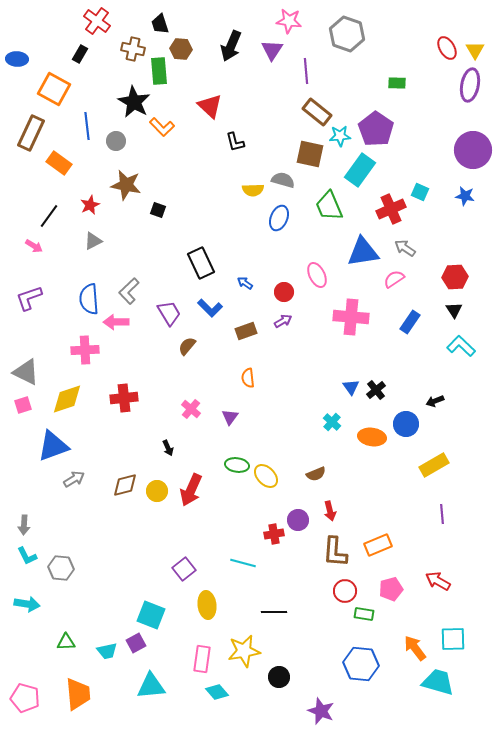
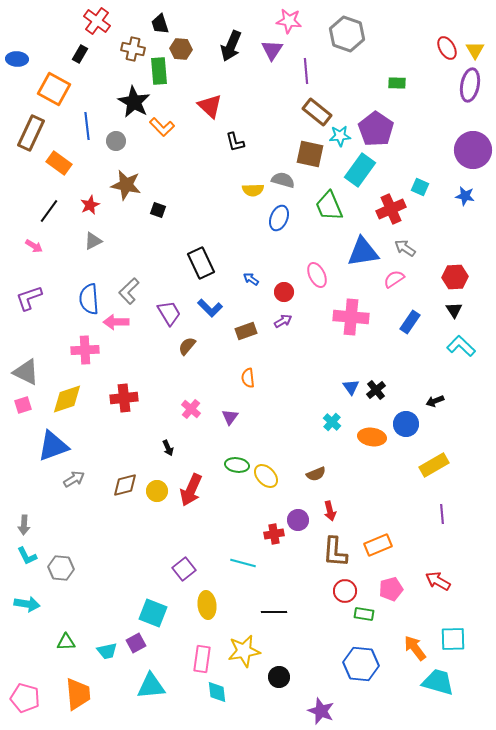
cyan square at (420, 192): moved 5 px up
black line at (49, 216): moved 5 px up
blue arrow at (245, 283): moved 6 px right, 4 px up
cyan square at (151, 615): moved 2 px right, 2 px up
cyan diamond at (217, 692): rotated 35 degrees clockwise
